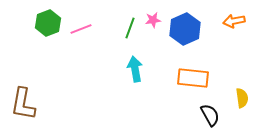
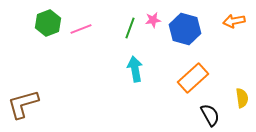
blue hexagon: rotated 20 degrees counterclockwise
orange rectangle: rotated 48 degrees counterclockwise
brown L-shape: rotated 64 degrees clockwise
